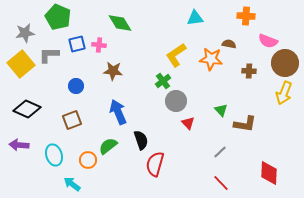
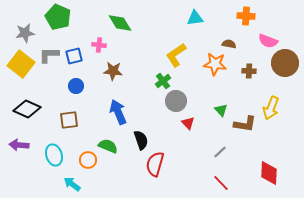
blue square: moved 3 px left, 12 px down
orange star: moved 4 px right, 5 px down
yellow square: rotated 12 degrees counterclockwise
yellow arrow: moved 13 px left, 15 px down
brown square: moved 3 px left; rotated 12 degrees clockwise
green semicircle: rotated 60 degrees clockwise
